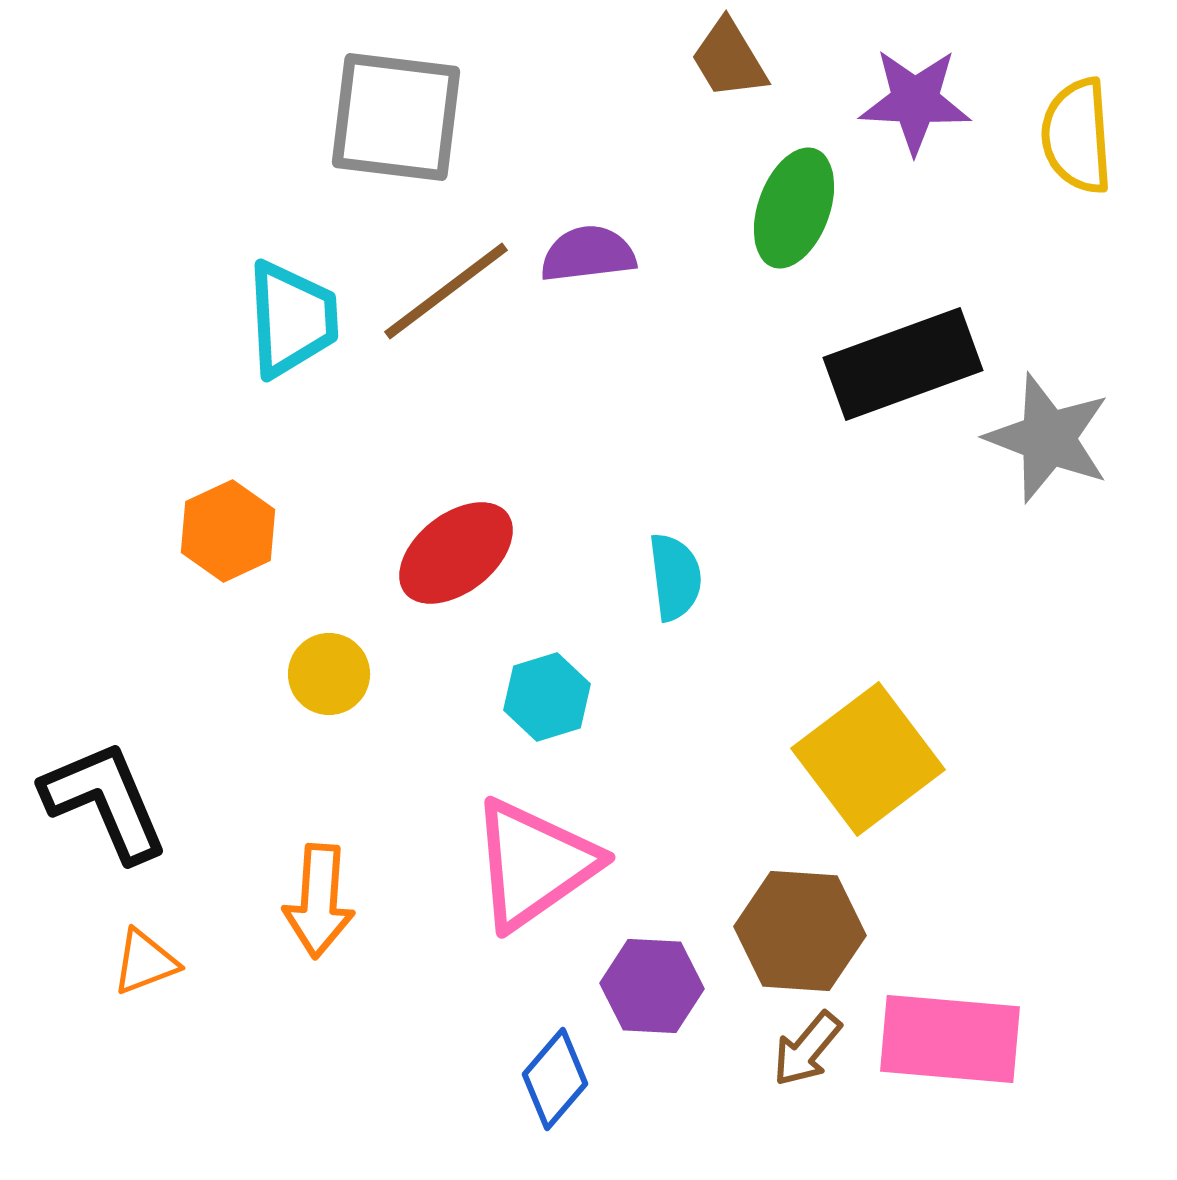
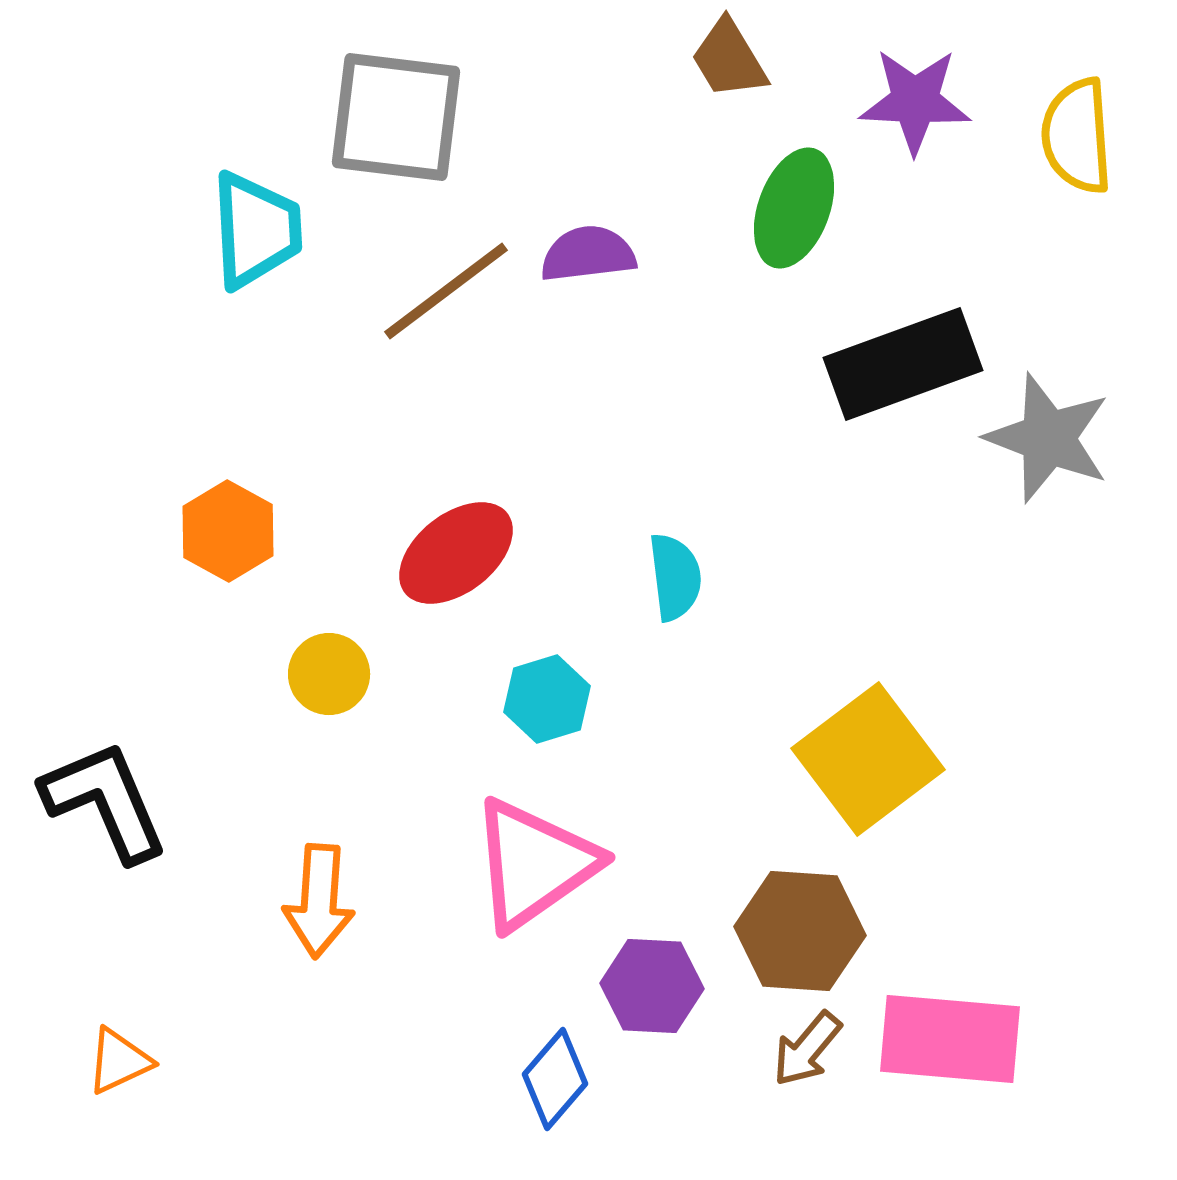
cyan trapezoid: moved 36 px left, 89 px up
orange hexagon: rotated 6 degrees counterclockwise
cyan hexagon: moved 2 px down
orange triangle: moved 26 px left, 99 px down; rotated 4 degrees counterclockwise
